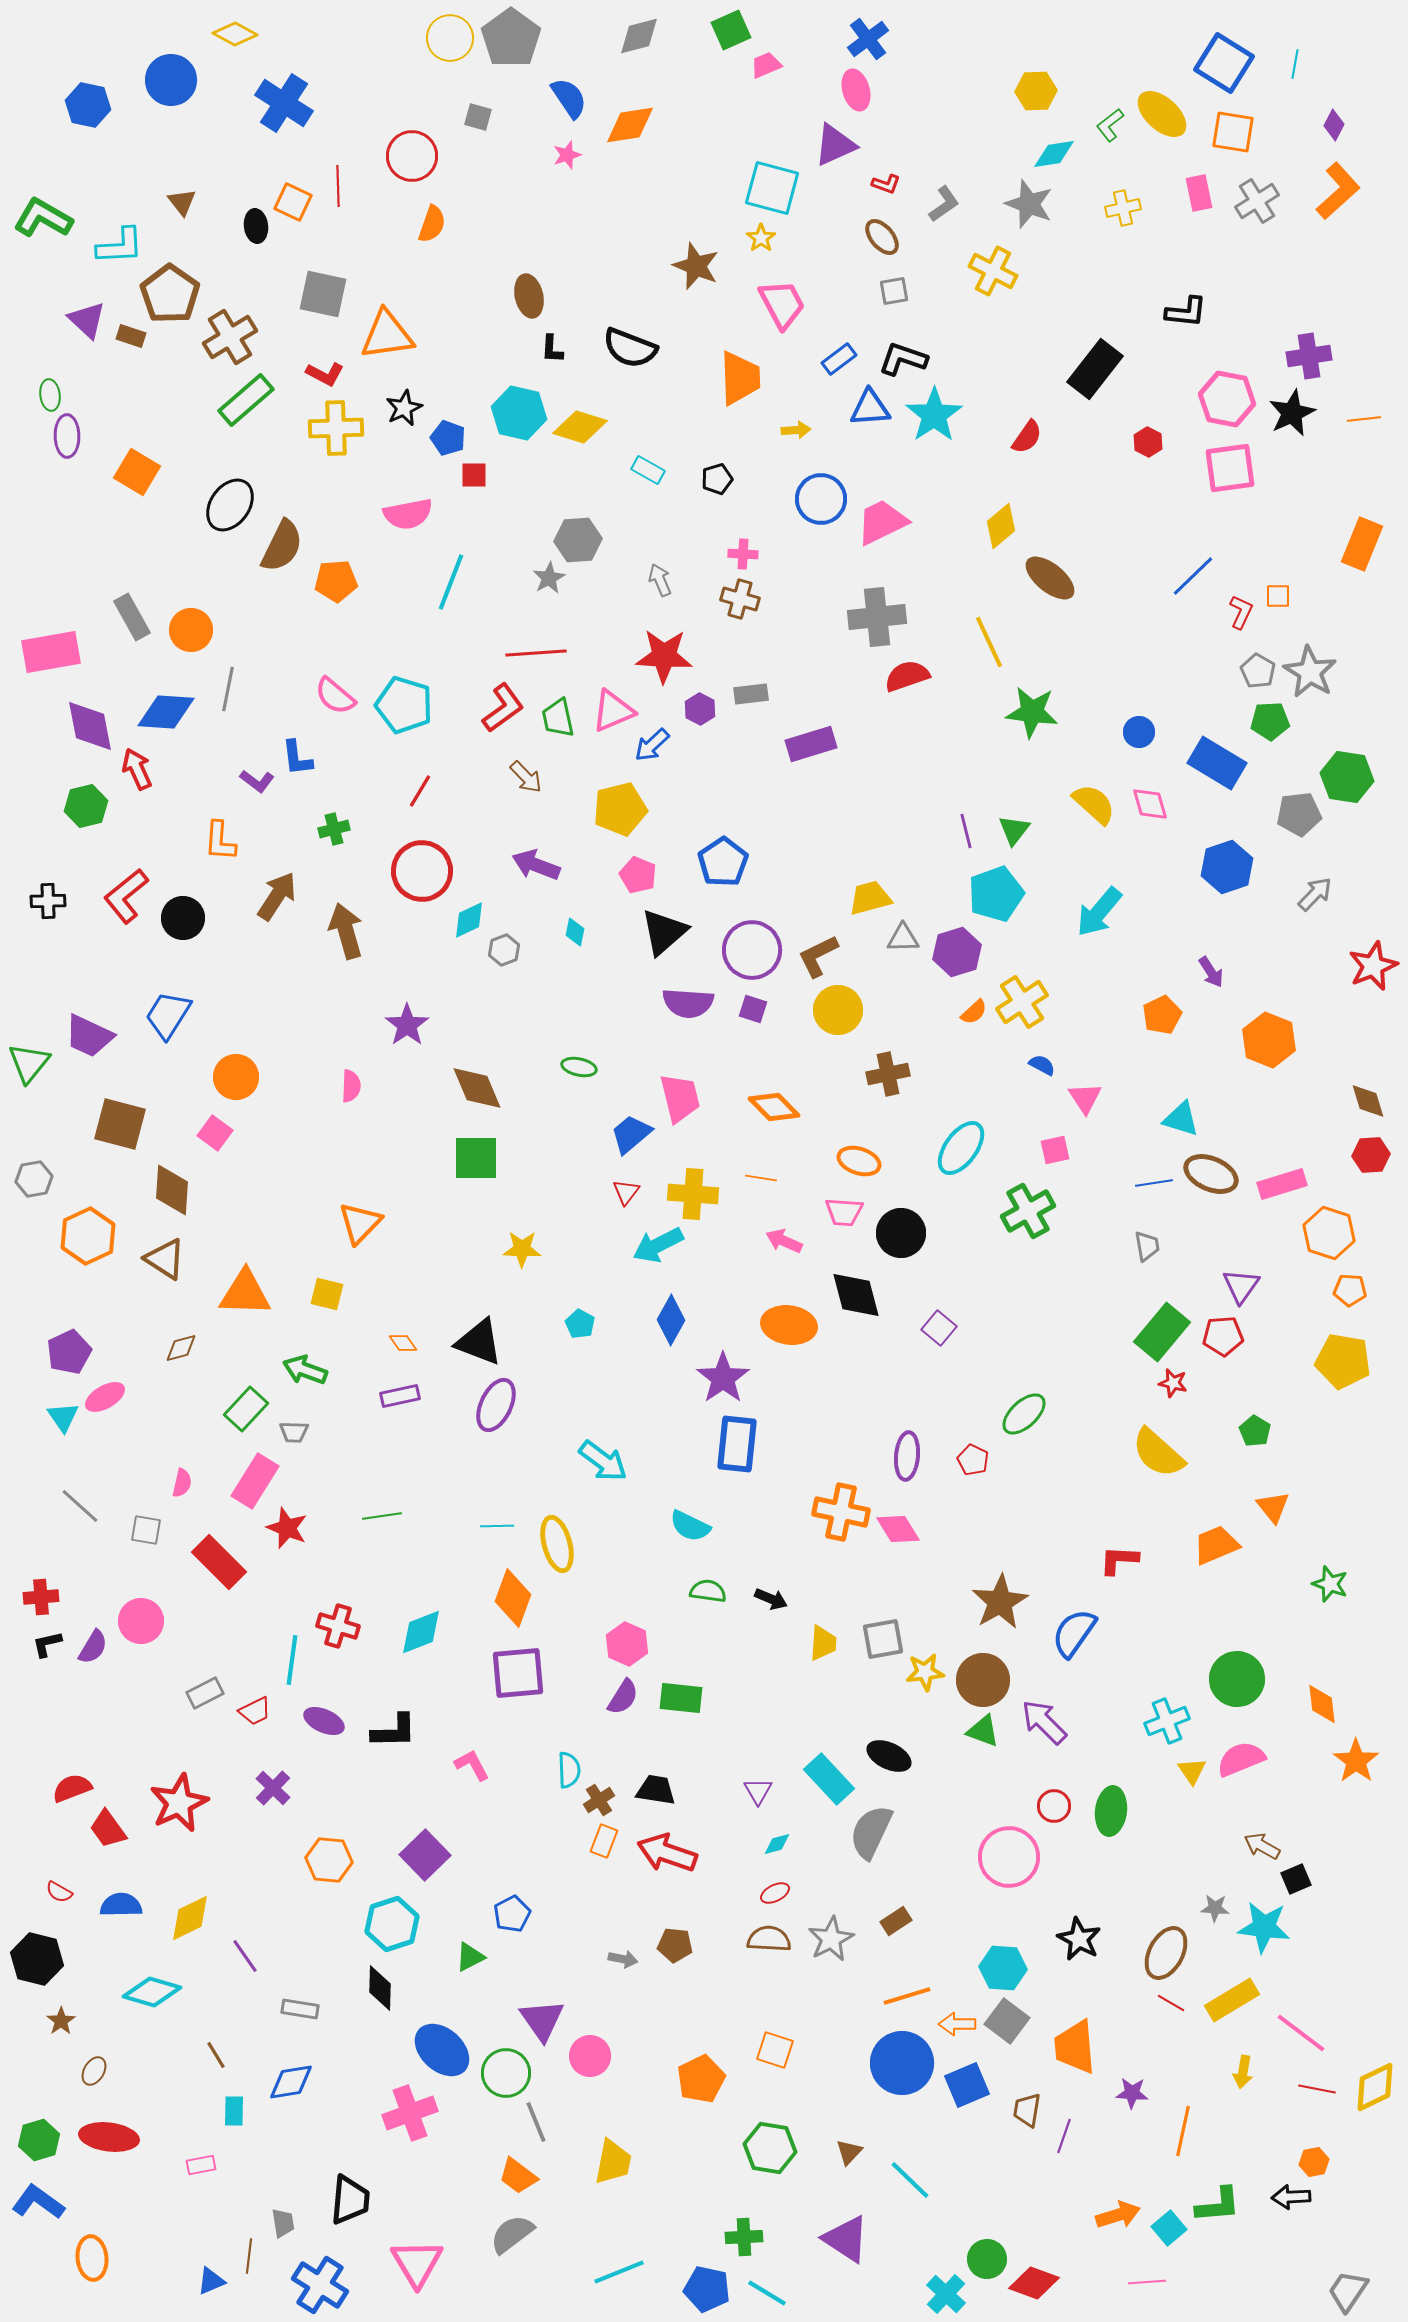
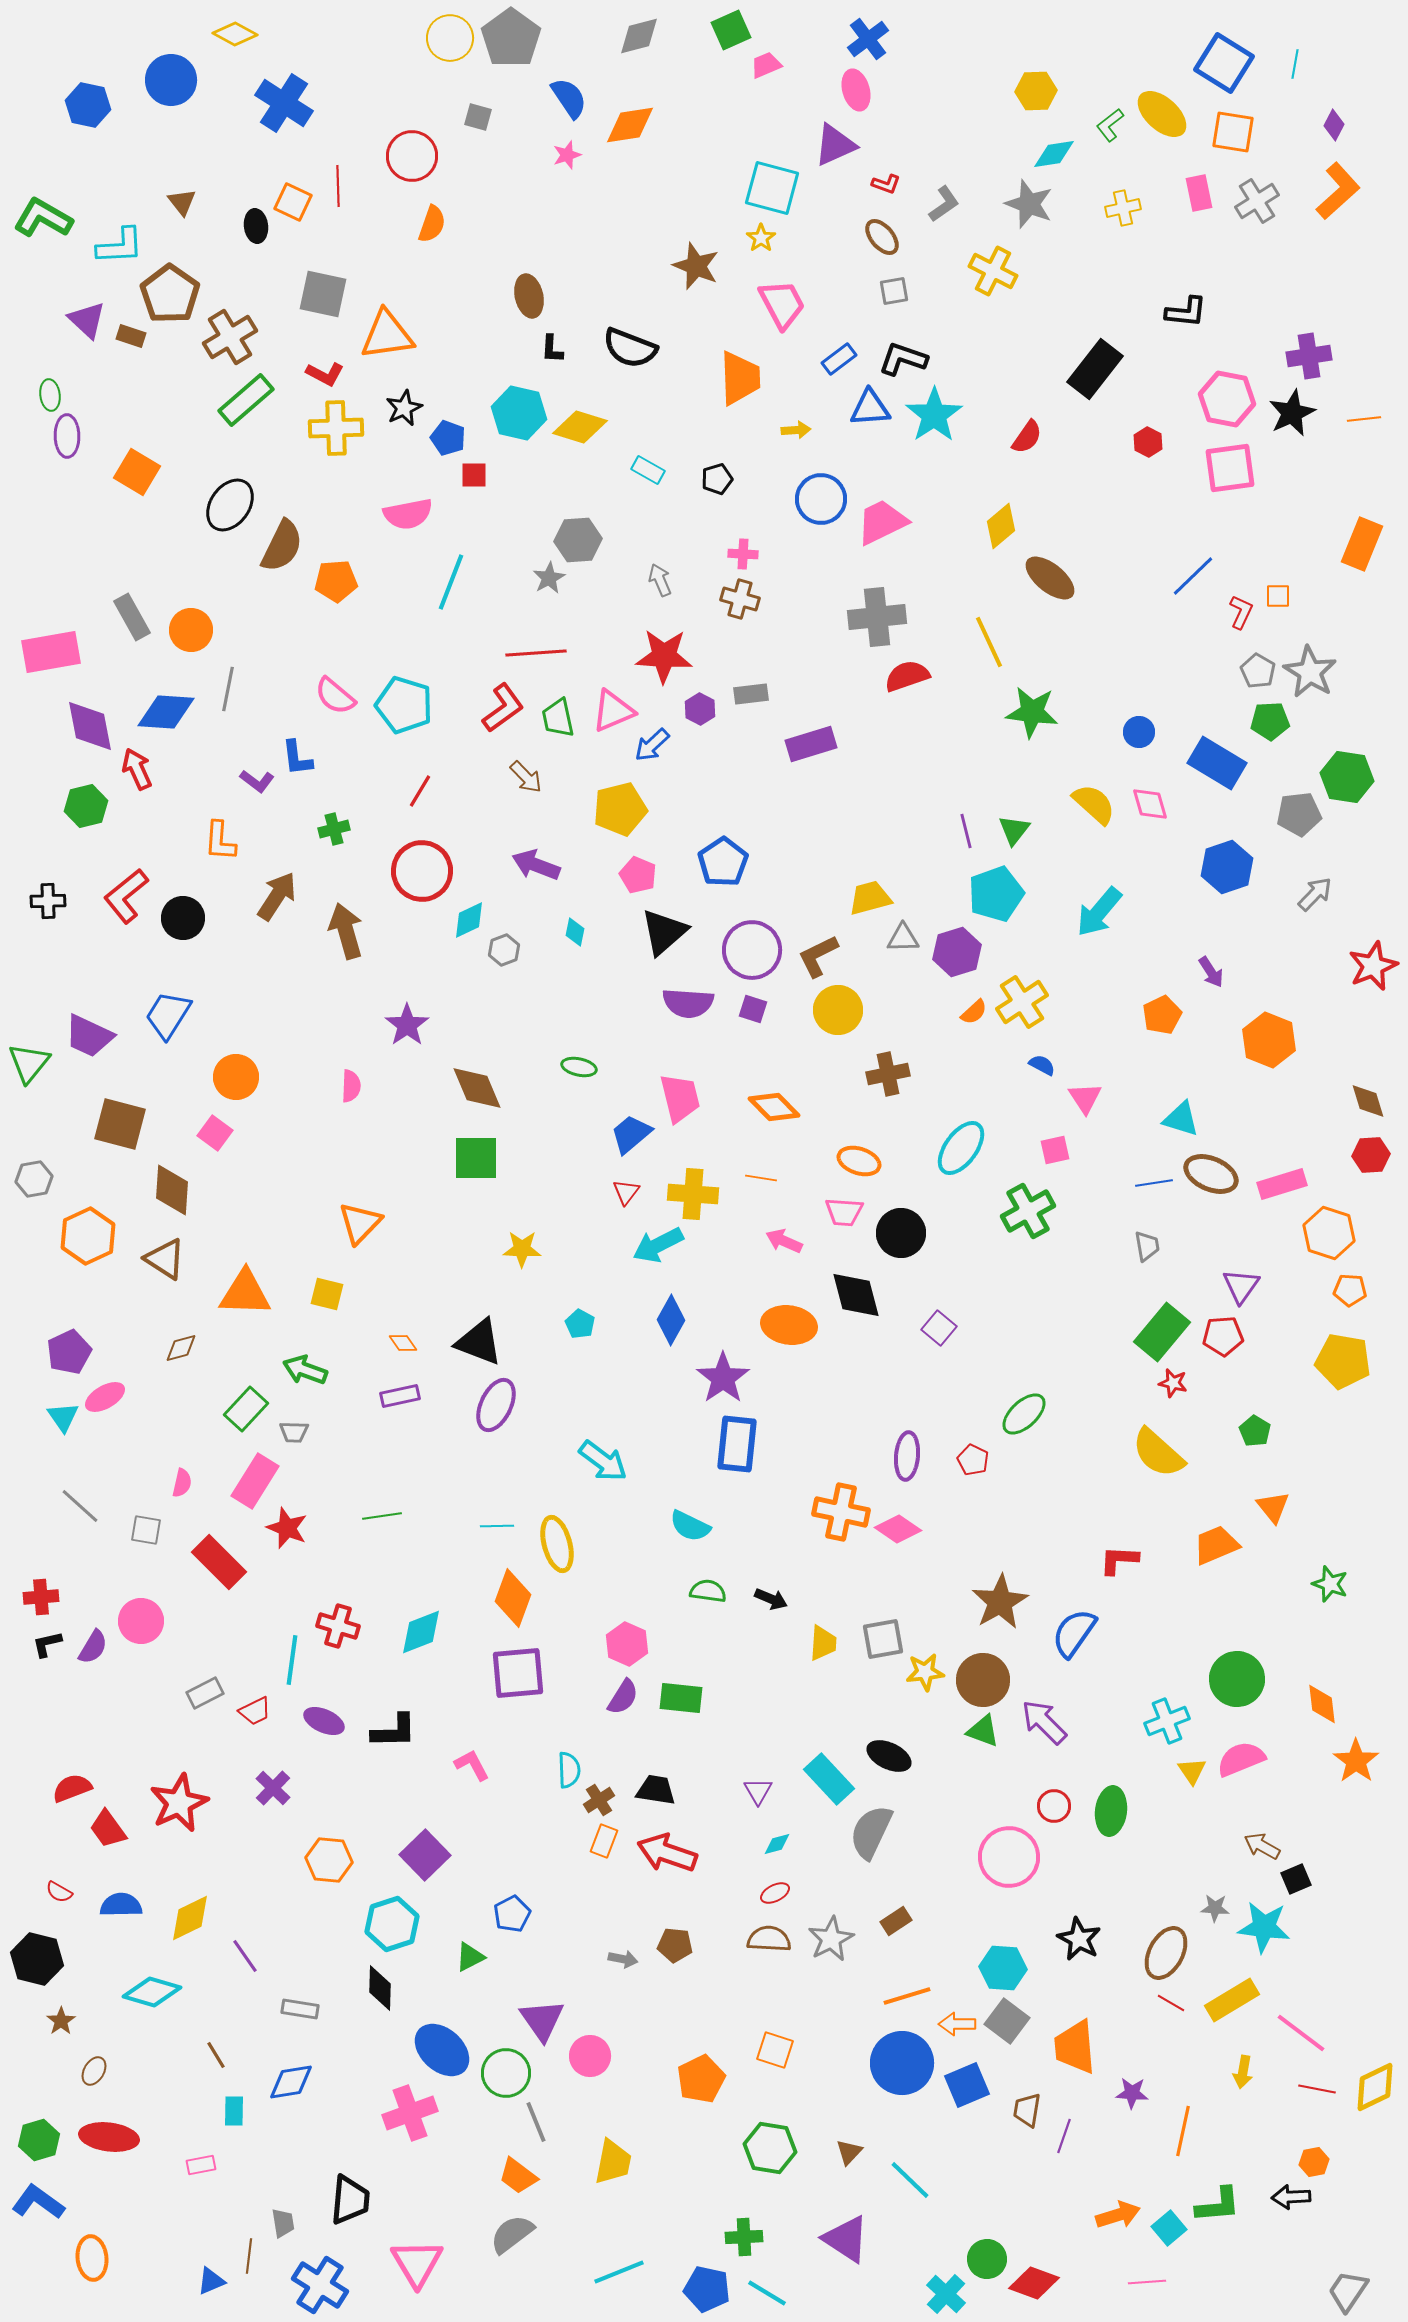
pink diamond at (898, 1529): rotated 24 degrees counterclockwise
